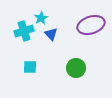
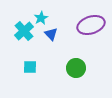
cyan cross: rotated 24 degrees counterclockwise
